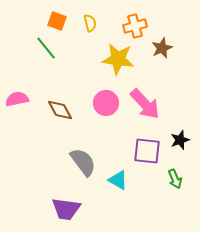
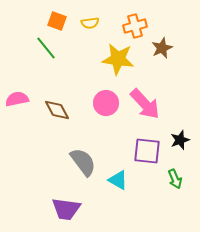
yellow semicircle: rotated 96 degrees clockwise
brown diamond: moved 3 px left
